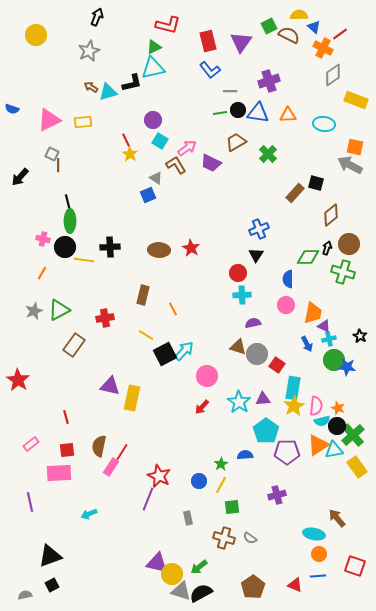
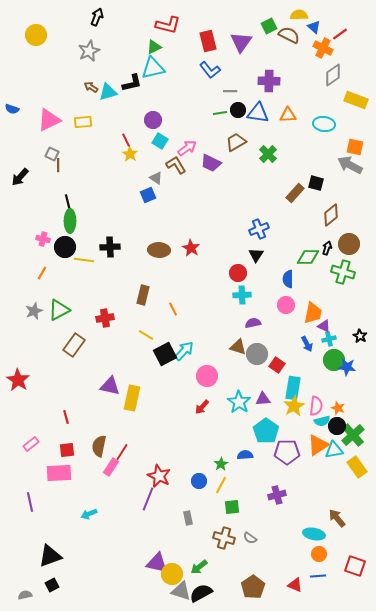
purple cross at (269, 81): rotated 20 degrees clockwise
